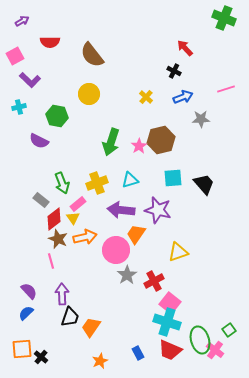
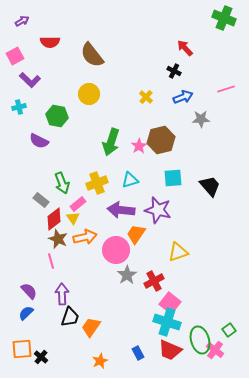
black trapezoid at (204, 184): moved 6 px right, 2 px down
